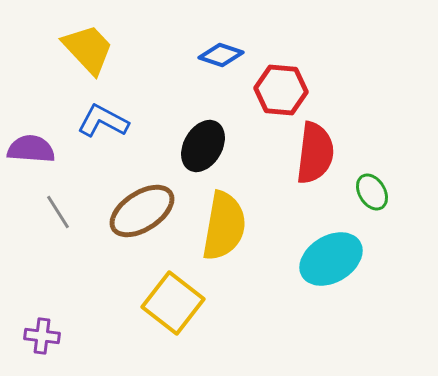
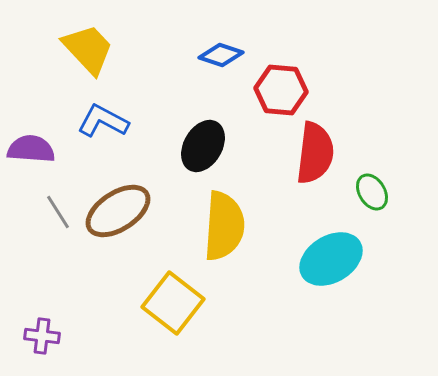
brown ellipse: moved 24 px left
yellow semicircle: rotated 6 degrees counterclockwise
